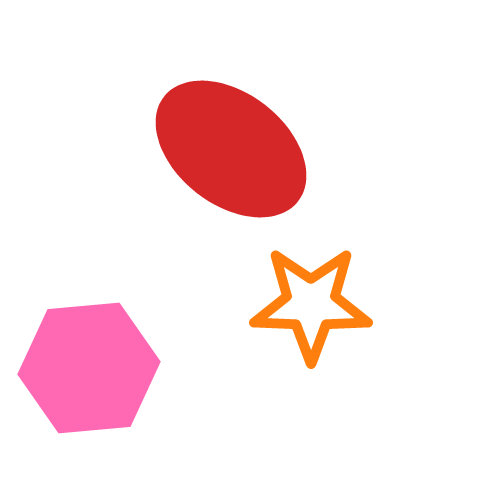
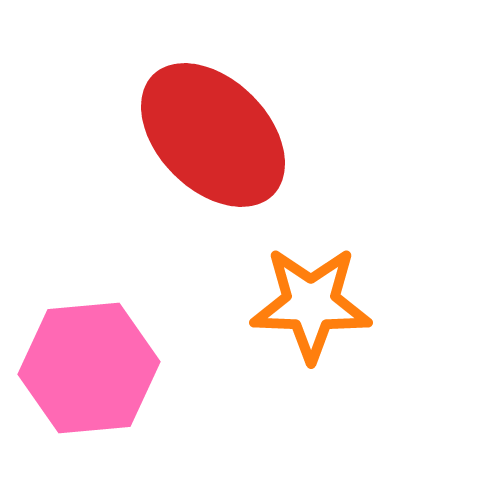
red ellipse: moved 18 px left, 14 px up; rotated 7 degrees clockwise
